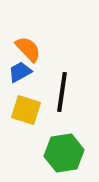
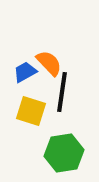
orange semicircle: moved 21 px right, 14 px down
blue trapezoid: moved 5 px right
yellow square: moved 5 px right, 1 px down
